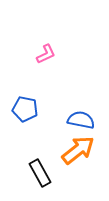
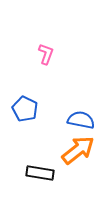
pink L-shape: rotated 45 degrees counterclockwise
blue pentagon: rotated 15 degrees clockwise
black rectangle: rotated 52 degrees counterclockwise
